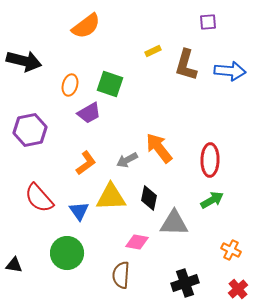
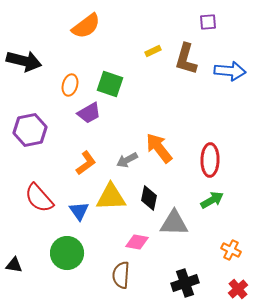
brown L-shape: moved 6 px up
